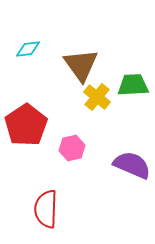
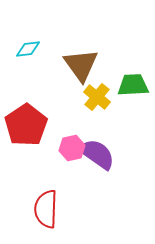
purple semicircle: moved 35 px left, 11 px up; rotated 12 degrees clockwise
